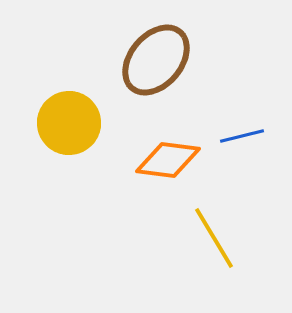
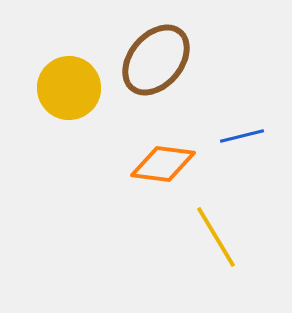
yellow circle: moved 35 px up
orange diamond: moved 5 px left, 4 px down
yellow line: moved 2 px right, 1 px up
